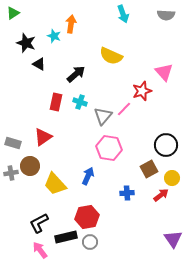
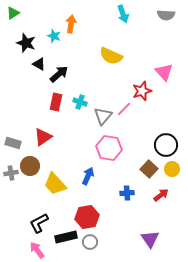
black arrow: moved 17 px left
brown square: rotated 18 degrees counterclockwise
yellow circle: moved 9 px up
purple triangle: moved 23 px left
pink arrow: moved 3 px left
